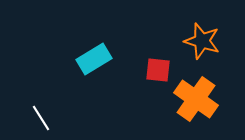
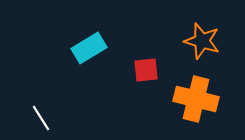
cyan rectangle: moved 5 px left, 11 px up
red square: moved 12 px left; rotated 12 degrees counterclockwise
orange cross: rotated 21 degrees counterclockwise
